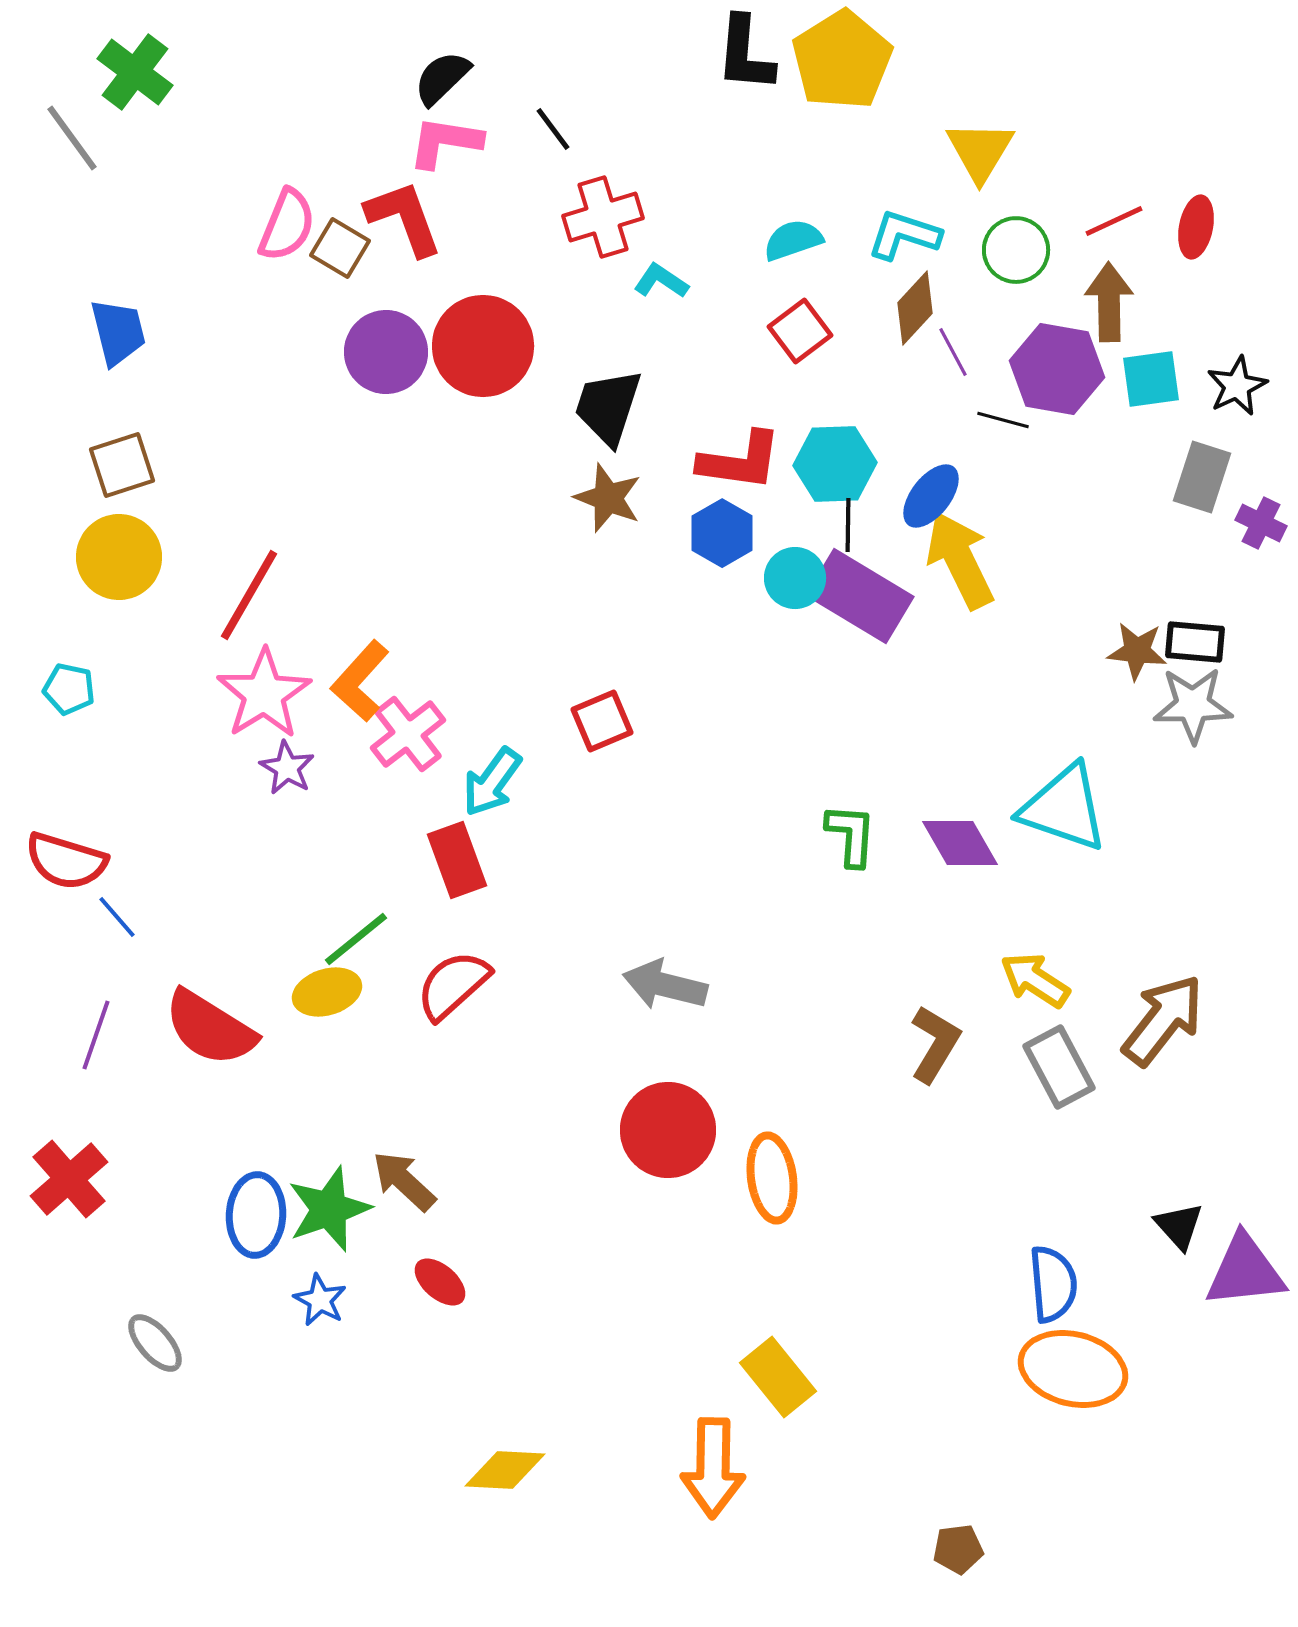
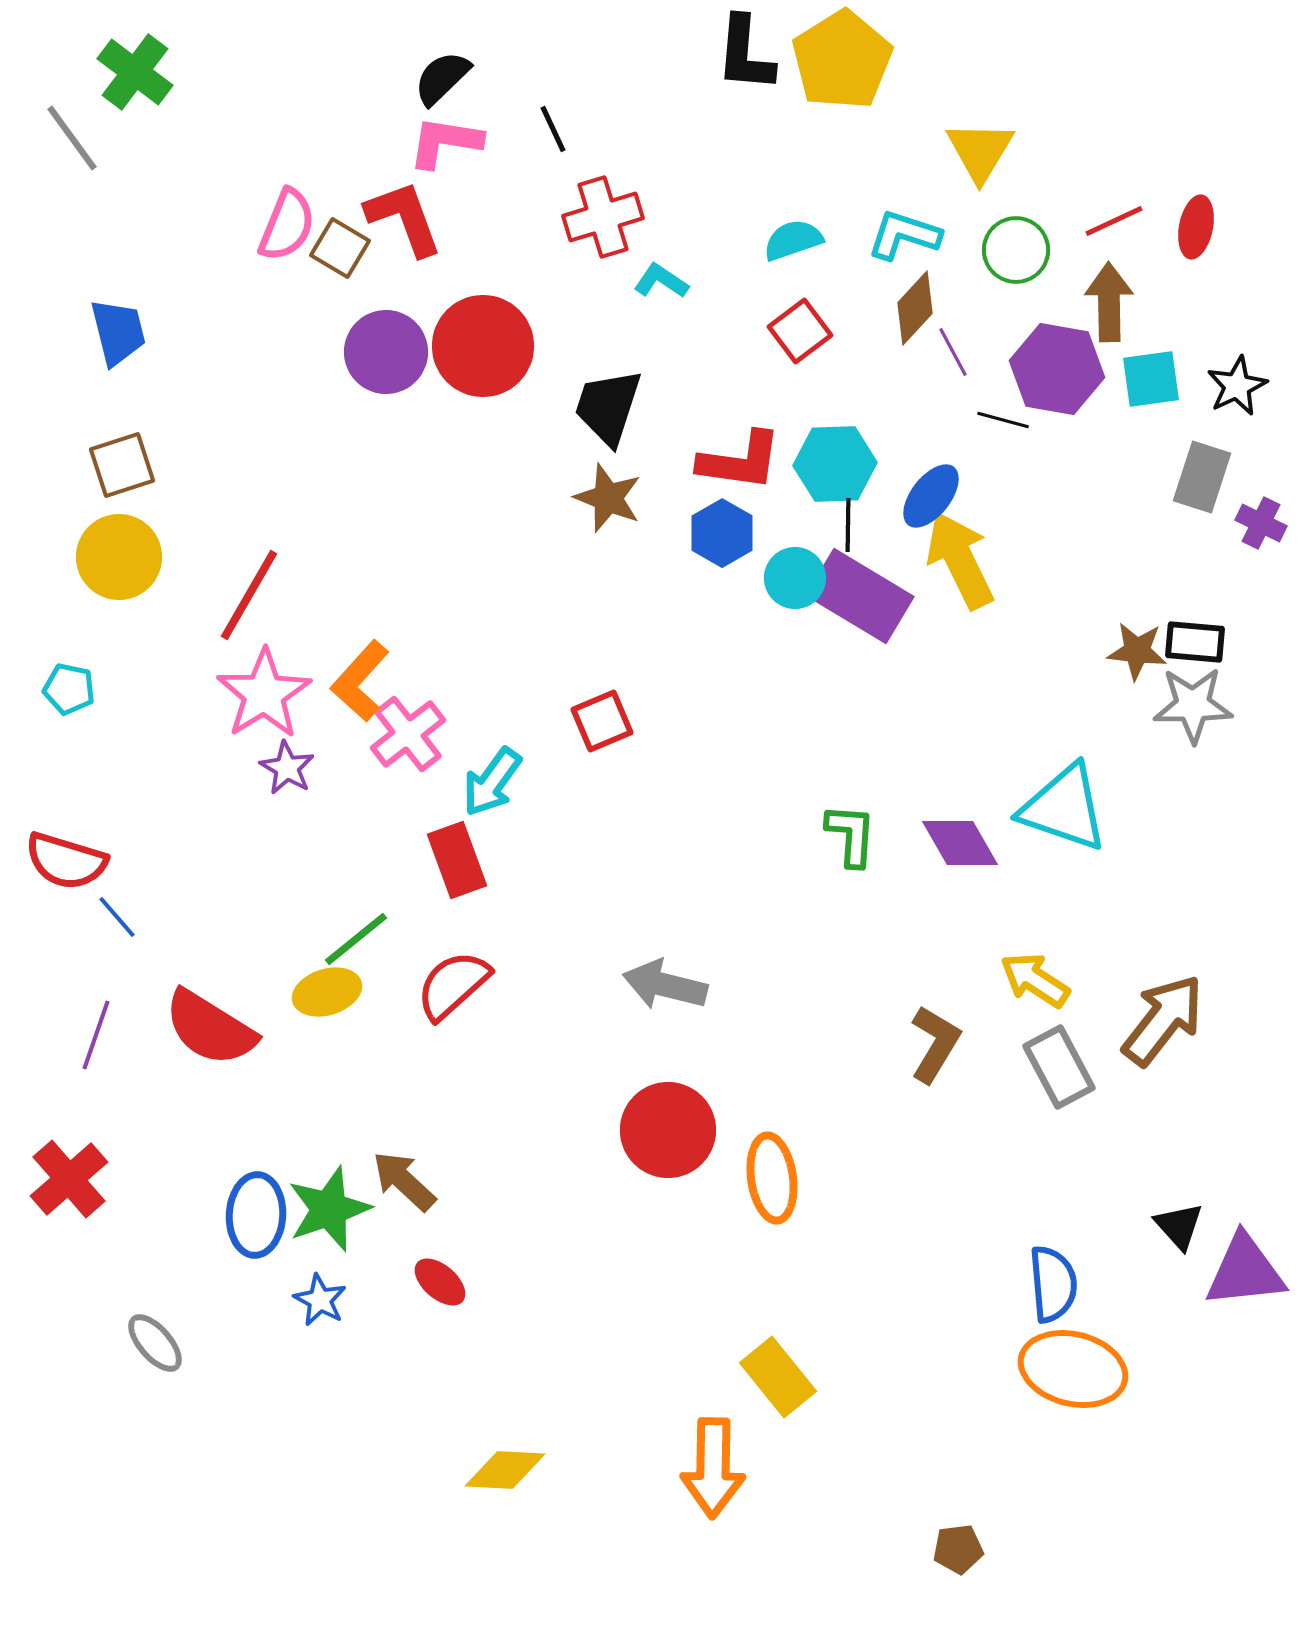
black line at (553, 129): rotated 12 degrees clockwise
